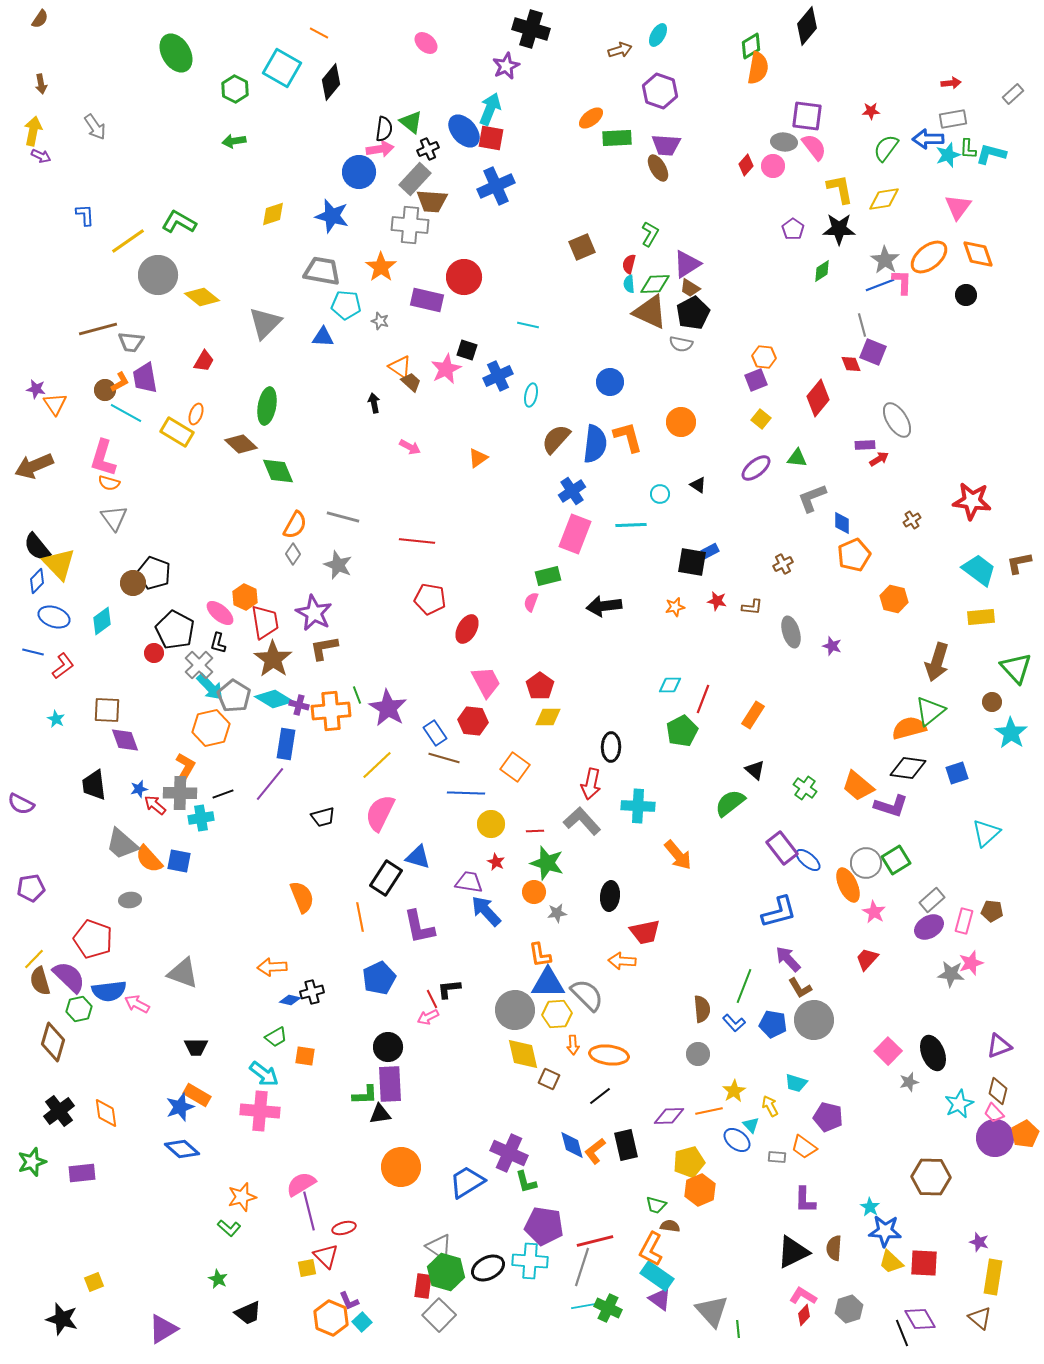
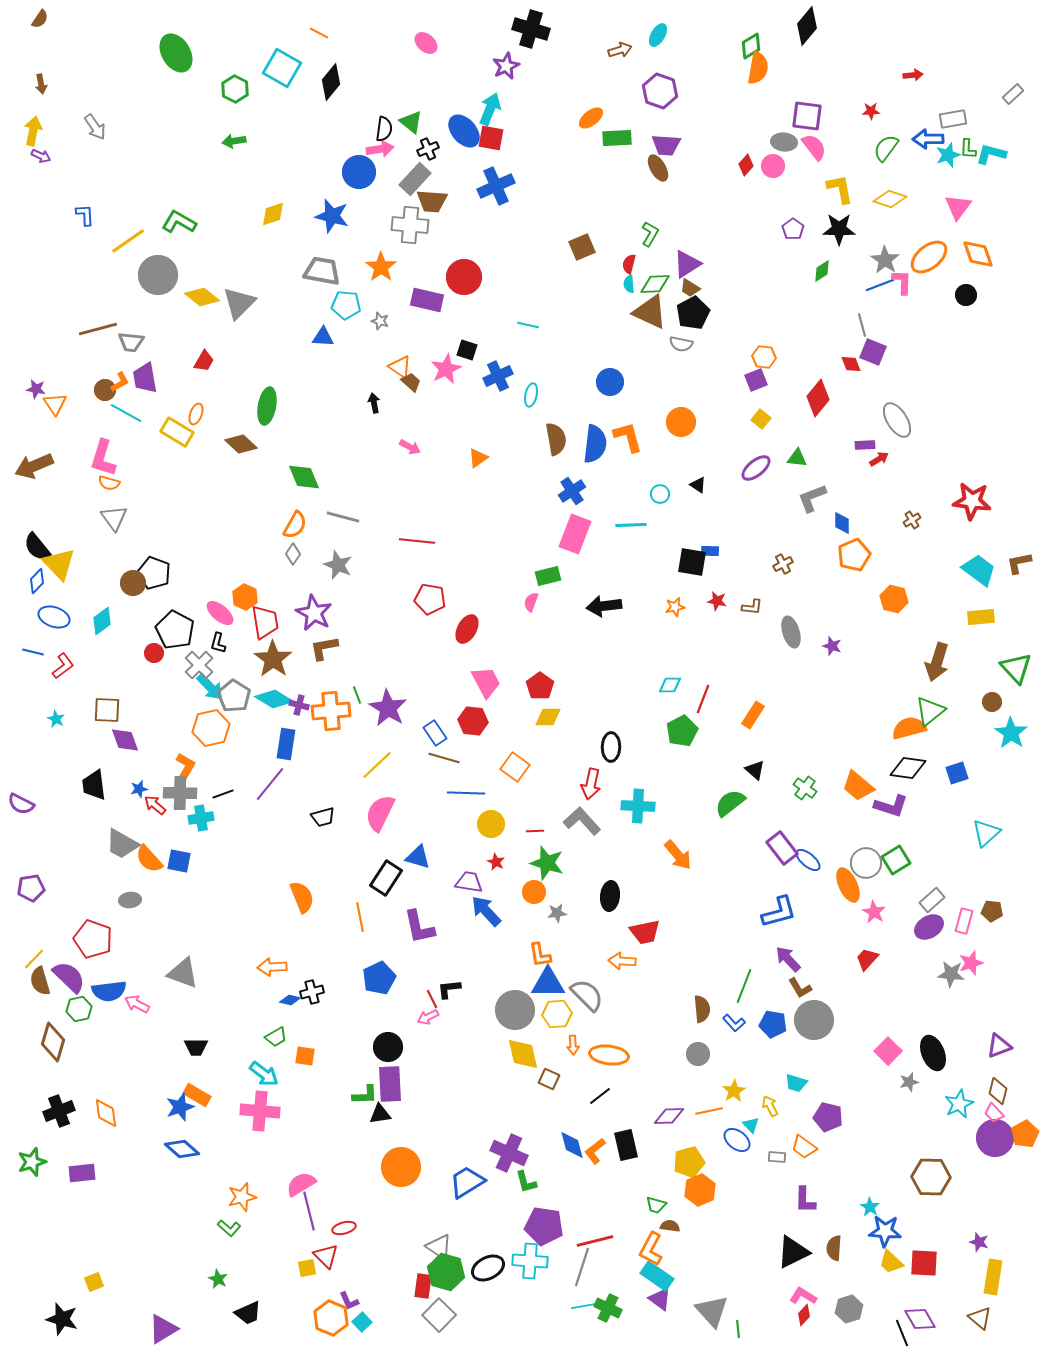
red arrow at (951, 83): moved 38 px left, 8 px up
yellow diamond at (884, 199): moved 6 px right; rotated 28 degrees clockwise
gray triangle at (265, 323): moved 26 px left, 20 px up
brown semicircle at (556, 439): rotated 128 degrees clockwise
green diamond at (278, 471): moved 26 px right, 6 px down
blue rectangle at (710, 551): rotated 30 degrees clockwise
gray trapezoid at (122, 844): rotated 12 degrees counterclockwise
black cross at (59, 1111): rotated 16 degrees clockwise
